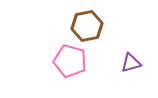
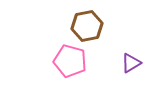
purple triangle: rotated 15 degrees counterclockwise
